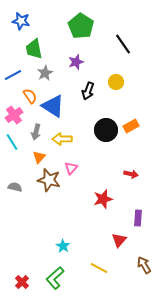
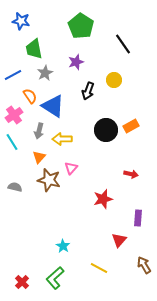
yellow circle: moved 2 px left, 2 px up
gray arrow: moved 3 px right, 1 px up
